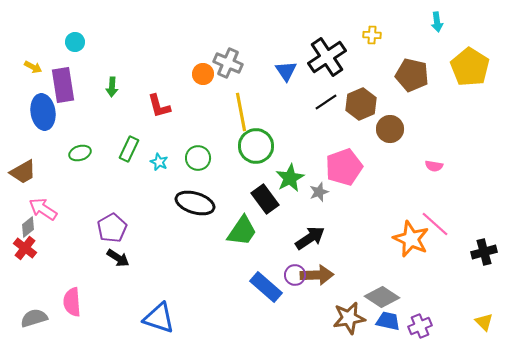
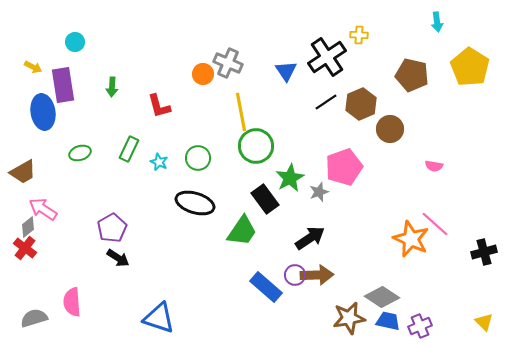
yellow cross at (372, 35): moved 13 px left
